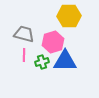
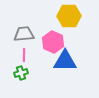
gray trapezoid: rotated 20 degrees counterclockwise
pink hexagon: rotated 20 degrees counterclockwise
green cross: moved 21 px left, 11 px down
